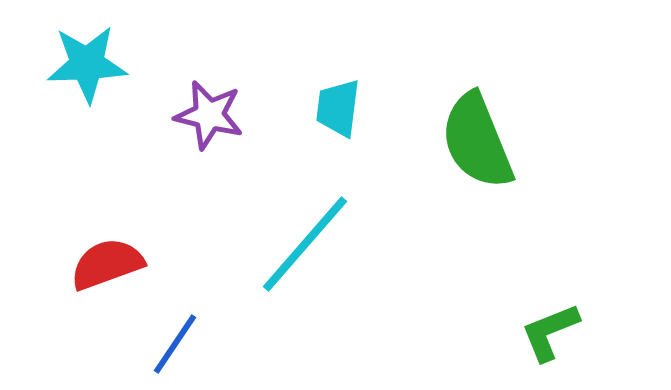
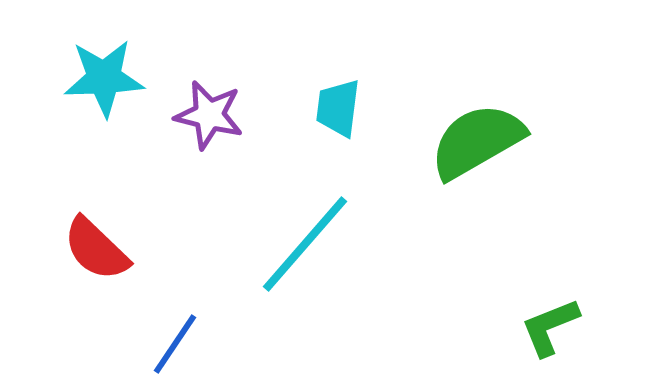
cyan star: moved 17 px right, 14 px down
green semicircle: rotated 82 degrees clockwise
red semicircle: moved 11 px left, 15 px up; rotated 116 degrees counterclockwise
green L-shape: moved 5 px up
